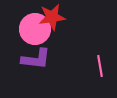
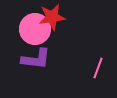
pink line: moved 2 px left, 2 px down; rotated 30 degrees clockwise
